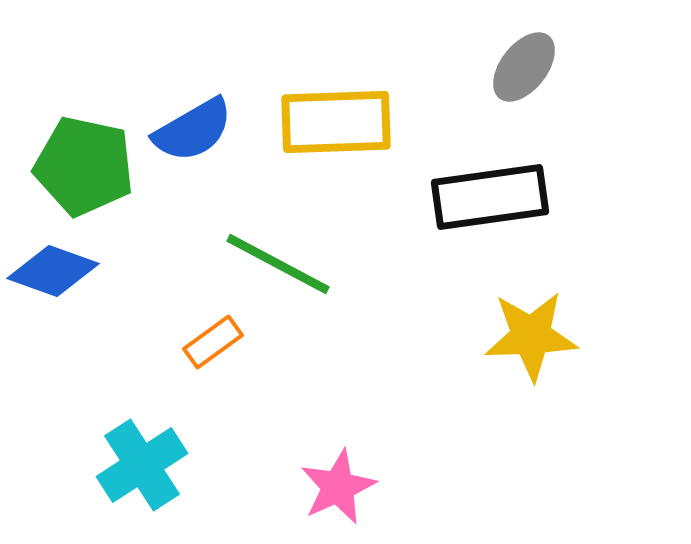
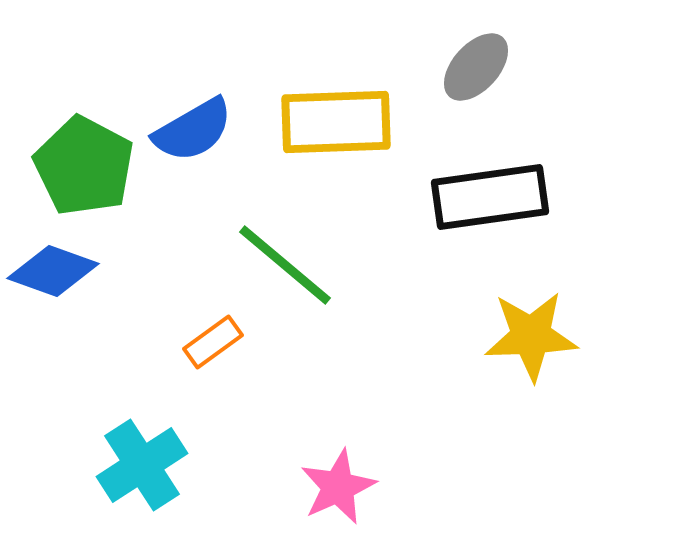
gray ellipse: moved 48 px left; rotated 4 degrees clockwise
green pentagon: rotated 16 degrees clockwise
green line: moved 7 px right, 1 px down; rotated 12 degrees clockwise
